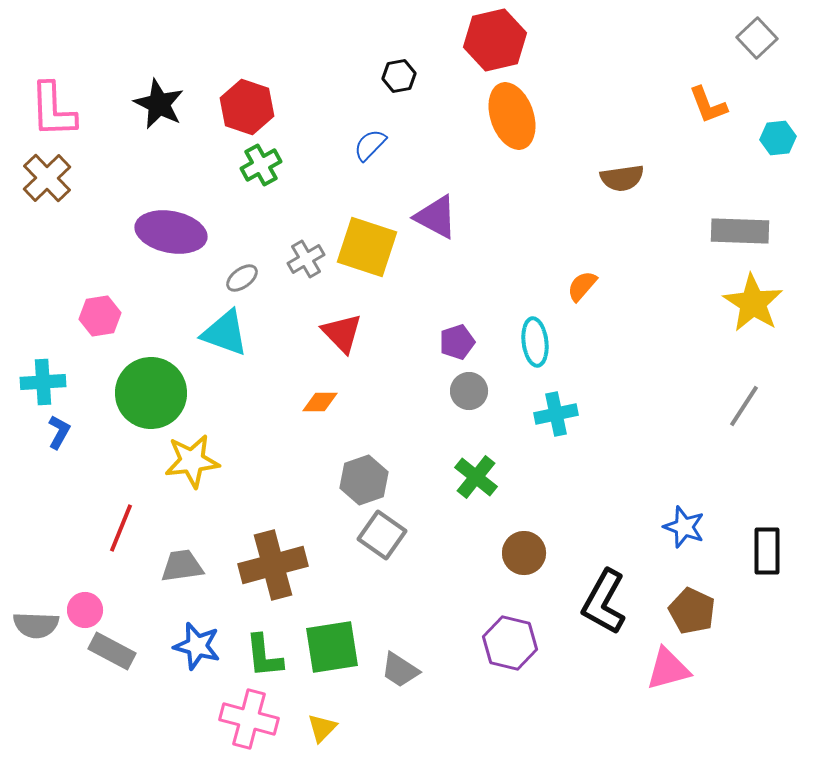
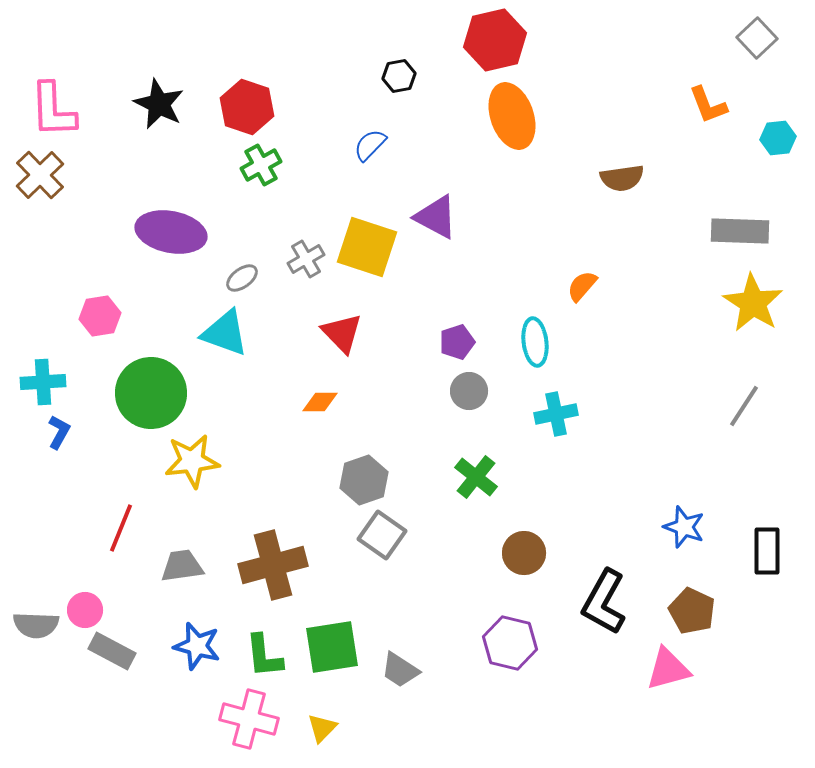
brown cross at (47, 178): moved 7 px left, 3 px up
